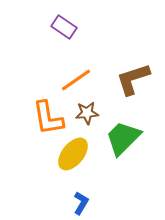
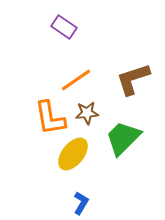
orange L-shape: moved 2 px right
